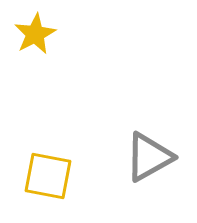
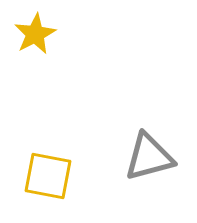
gray triangle: rotated 14 degrees clockwise
